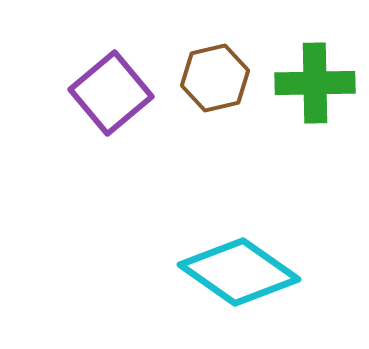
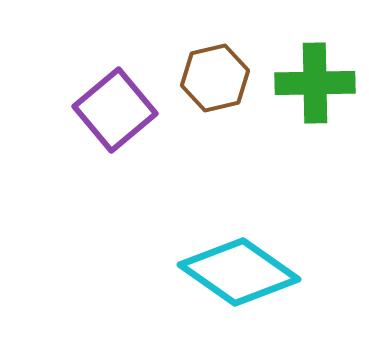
purple square: moved 4 px right, 17 px down
